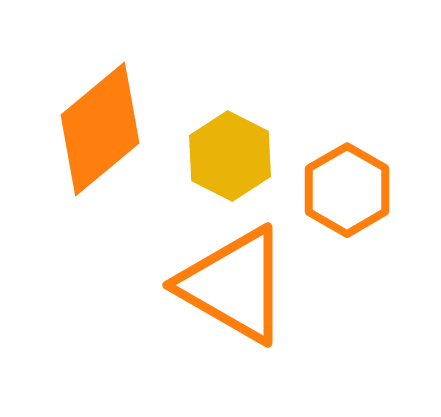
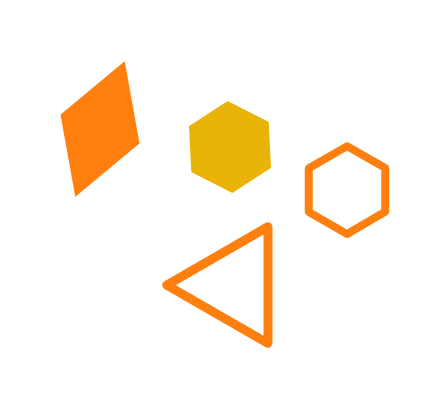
yellow hexagon: moved 9 px up
